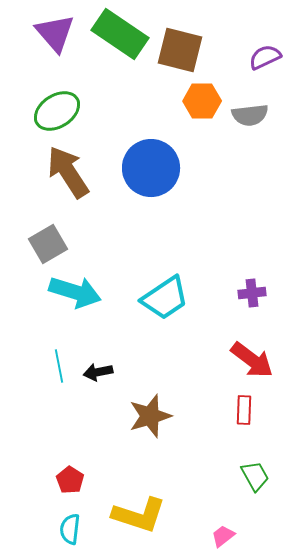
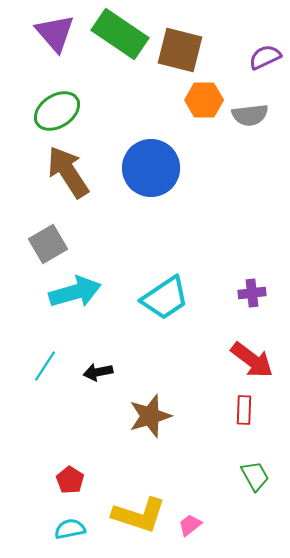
orange hexagon: moved 2 px right, 1 px up
cyan arrow: rotated 33 degrees counterclockwise
cyan line: moved 14 px left; rotated 44 degrees clockwise
cyan semicircle: rotated 72 degrees clockwise
pink trapezoid: moved 33 px left, 11 px up
